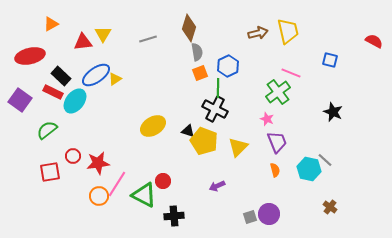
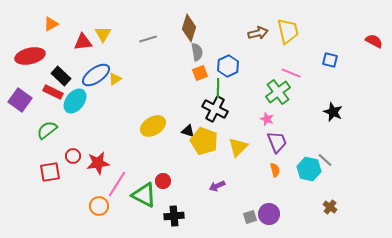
orange circle at (99, 196): moved 10 px down
